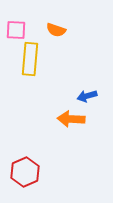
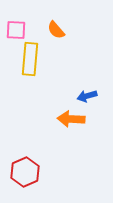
orange semicircle: rotated 30 degrees clockwise
